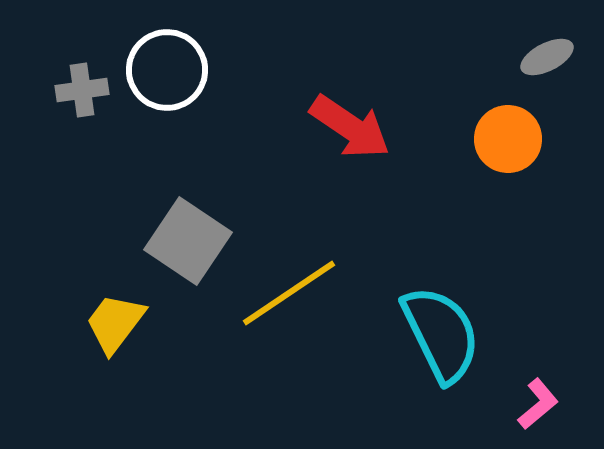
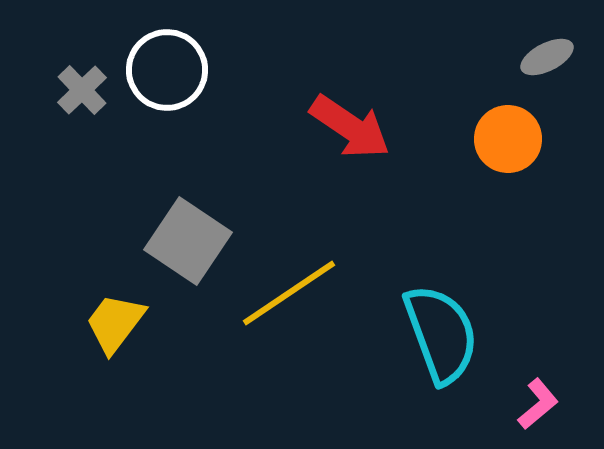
gray cross: rotated 36 degrees counterclockwise
cyan semicircle: rotated 6 degrees clockwise
